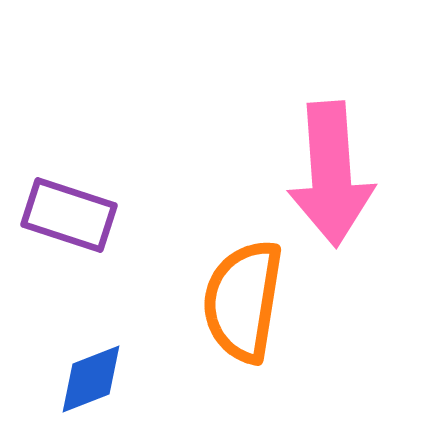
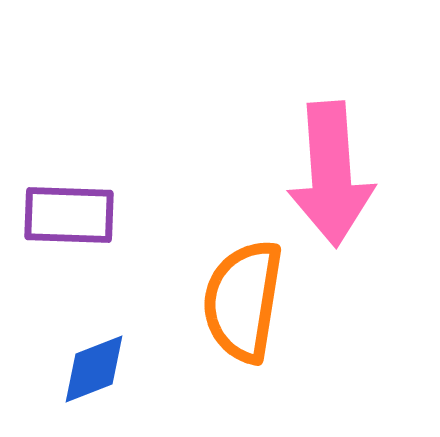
purple rectangle: rotated 16 degrees counterclockwise
blue diamond: moved 3 px right, 10 px up
